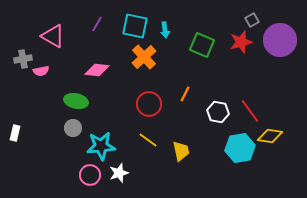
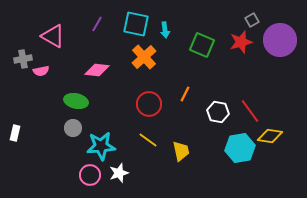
cyan square: moved 1 px right, 2 px up
